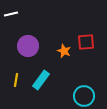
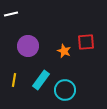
yellow line: moved 2 px left
cyan circle: moved 19 px left, 6 px up
